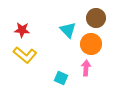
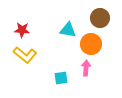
brown circle: moved 4 px right
cyan triangle: rotated 36 degrees counterclockwise
cyan square: rotated 32 degrees counterclockwise
